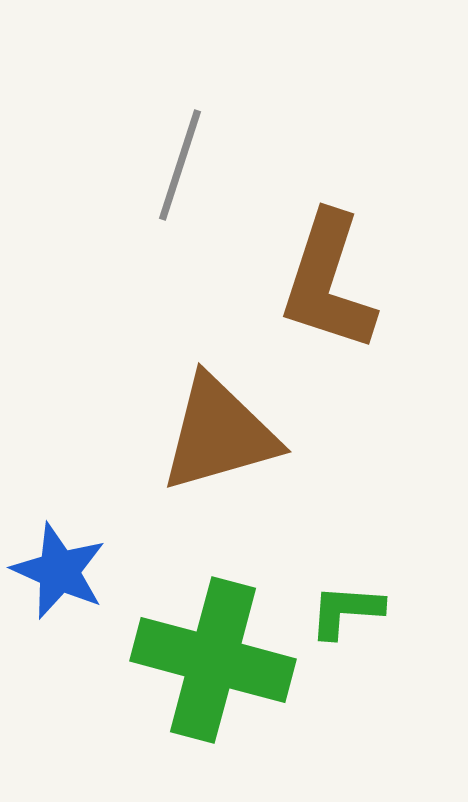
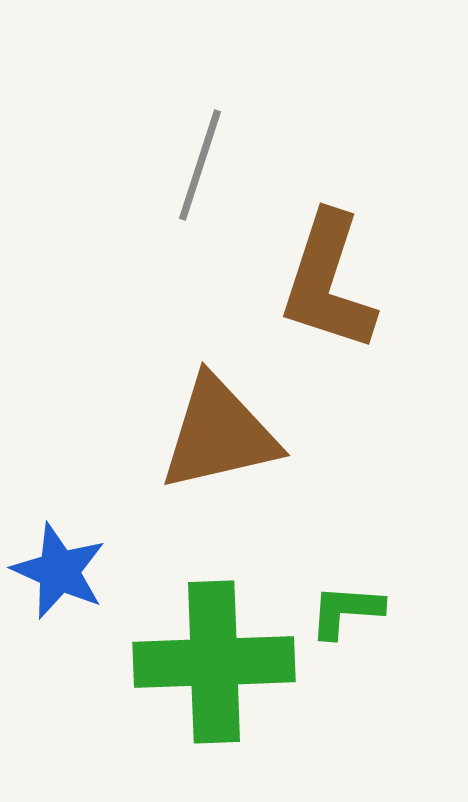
gray line: moved 20 px right
brown triangle: rotated 3 degrees clockwise
green cross: moved 1 px right, 2 px down; rotated 17 degrees counterclockwise
